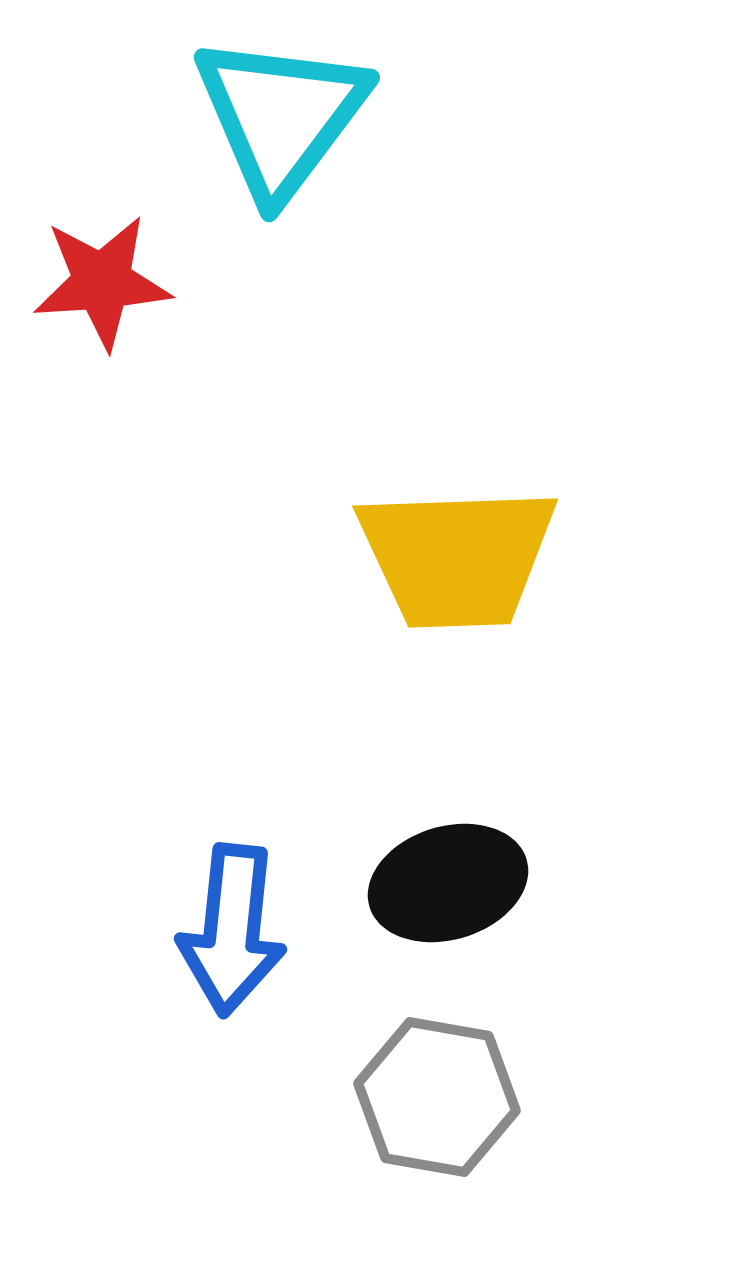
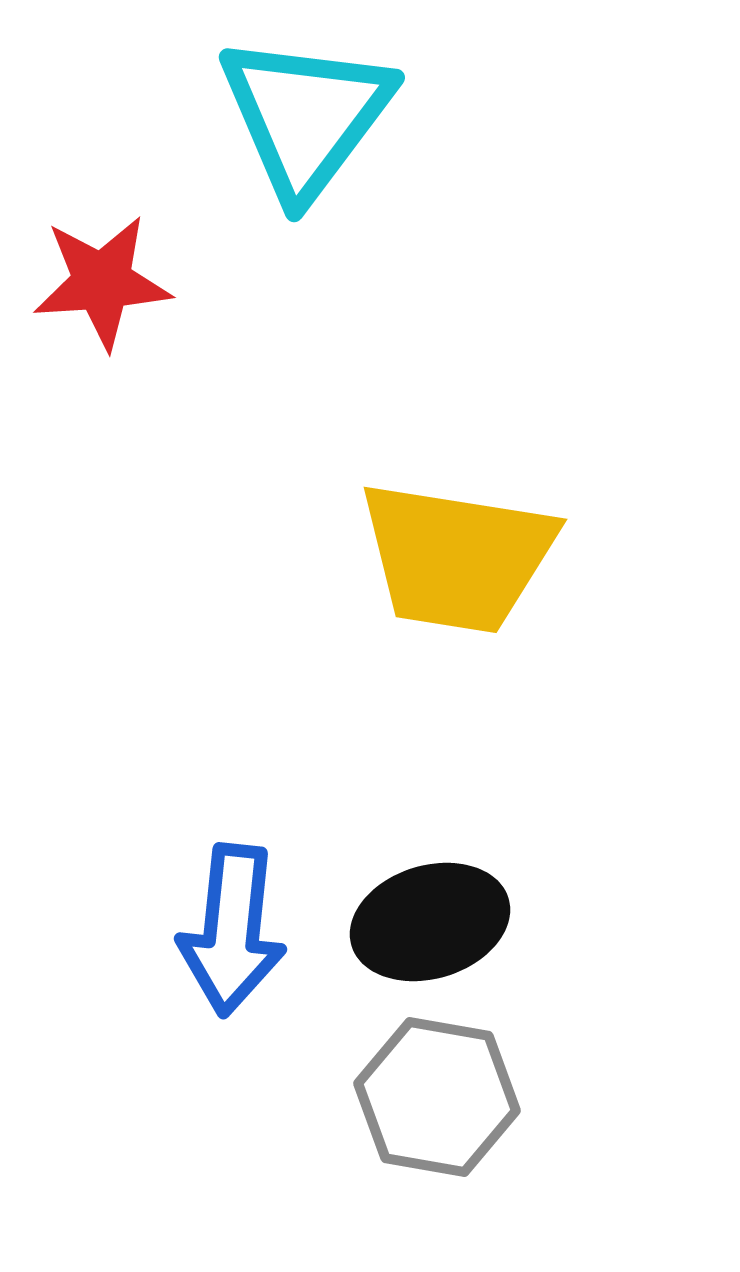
cyan triangle: moved 25 px right
yellow trapezoid: rotated 11 degrees clockwise
black ellipse: moved 18 px left, 39 px down
